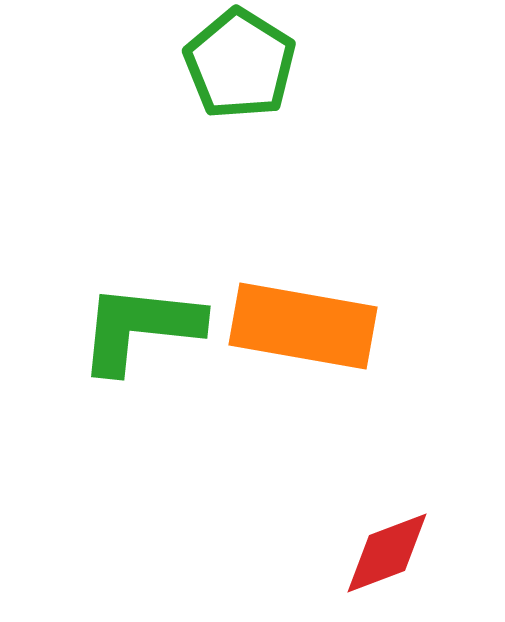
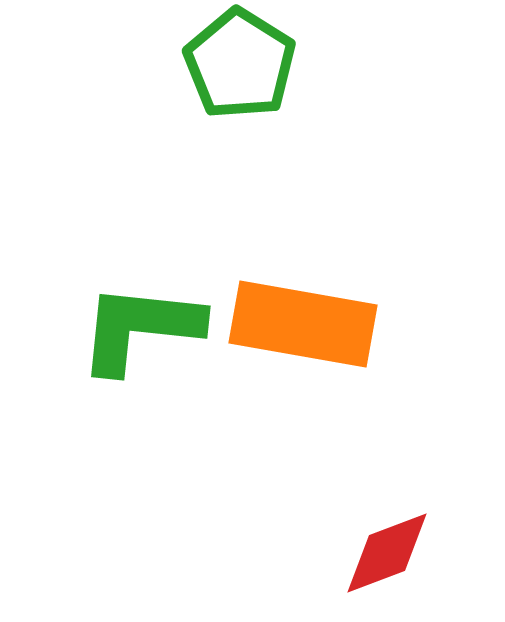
orange rectangle: moved 2 px up
